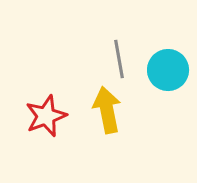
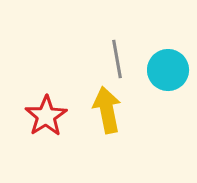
gray line: moved 2 px left
red star: rotated 12 degrees counterclockwise
